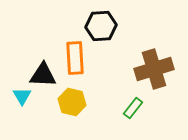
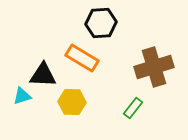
black hexagon: moved 3 px up
orange rectangle: moved 7 px right; rotated 56 degrees counterclockwise
brown cross: moved 2 px up
cyan triangle: rotated 42 degrees clockwise
yellow hexagon: rotated 12 degrees counterclockwise
